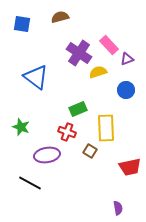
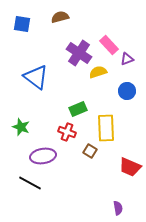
blue circle: moved 1 px right, 1 px down
purple ellipse: moved 4 px left, 1 px down
red trapezoid: rotated 35 degrees clockwise
